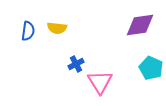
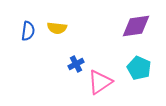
purple diamond: moved 4 px left, 1 px down
cyan pentagon: moved 12 px left
pink triangle: rotated 28 degrees clockwise
